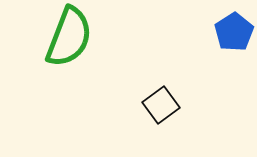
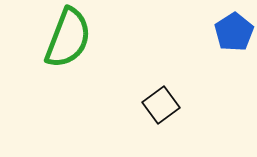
green semicircle: moved 1 px left, 1 px down
